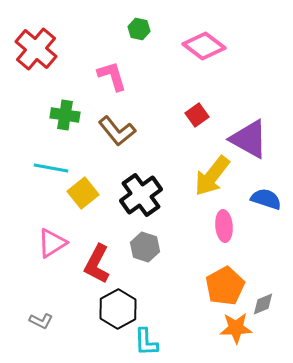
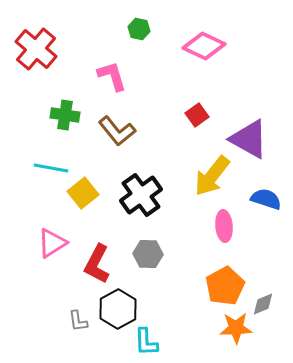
pink diamond: rotated 12 degrees counterclockwise
gray hexagon: moved 3 px right, 7 px down; rotated 16 degrees counterclockwise
gray L-shape: moved 37 px right; rotated 55 degrees clockwise
